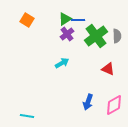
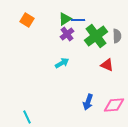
red triangle: moved 1 px left, 4 px up
pink diamond: rotated 25 degrees clockwise
cyan line: moved 1 px down; rotated 56 degrees clockwise
